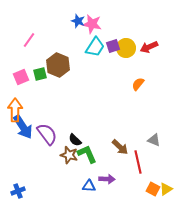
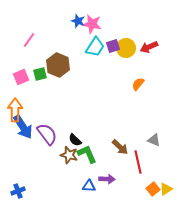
orange square: rotated 24 degrees clockwise
